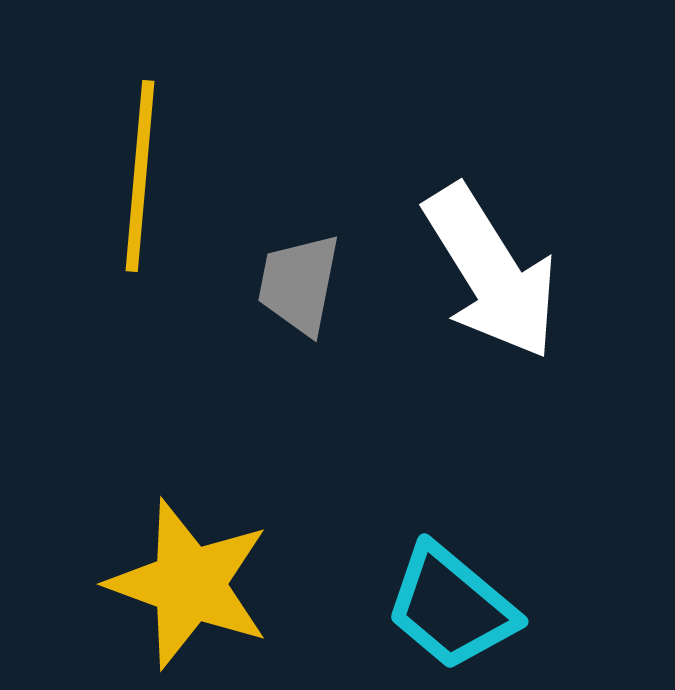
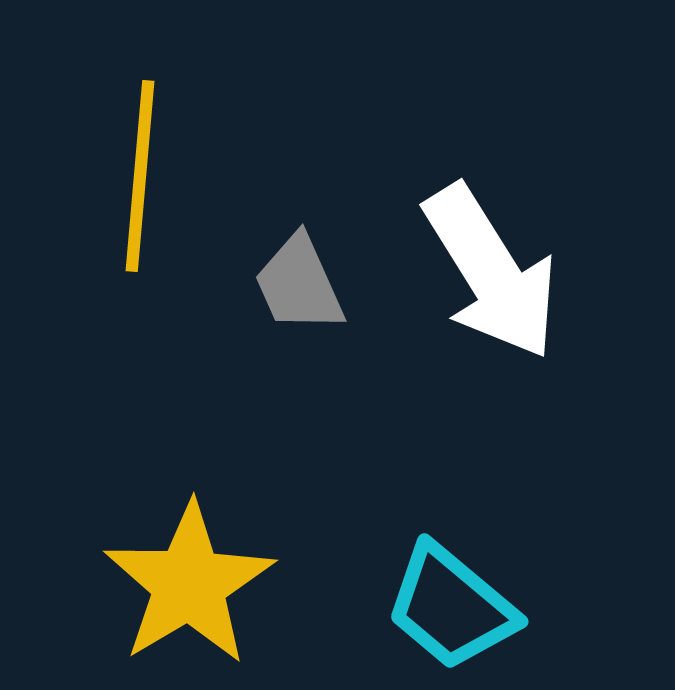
gray trapezoid: rotated 35 degrees counterclockwise
yellow star: rotated 21 degrees clockwise
